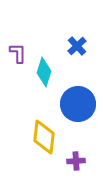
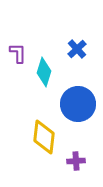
blue cross: moved 3 px down
